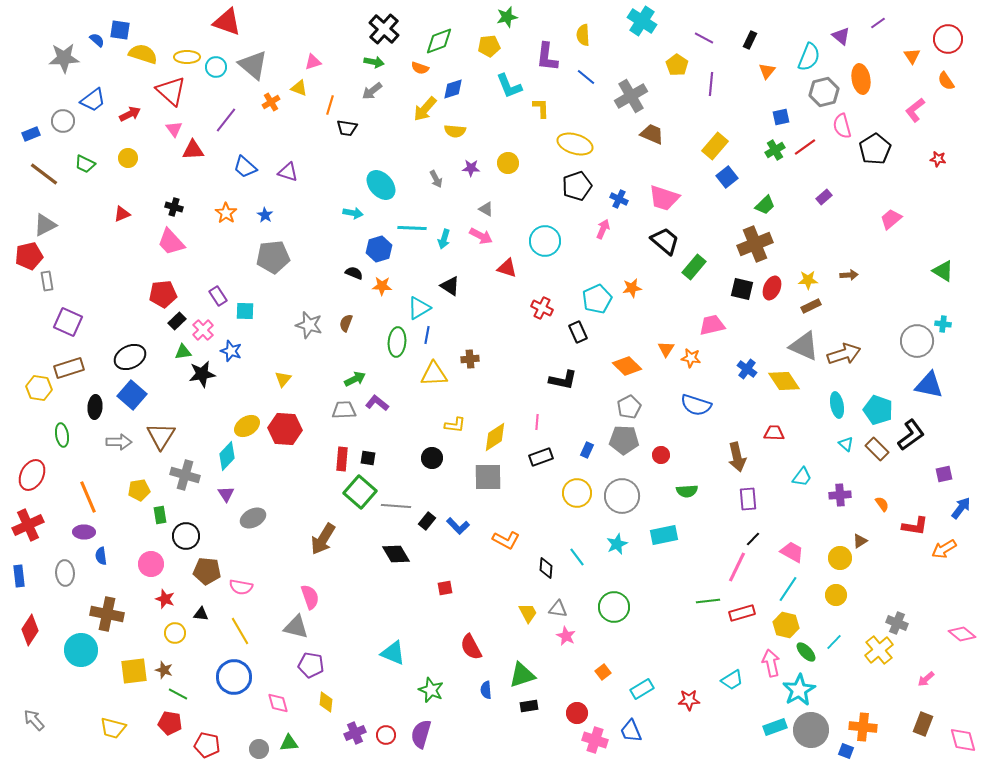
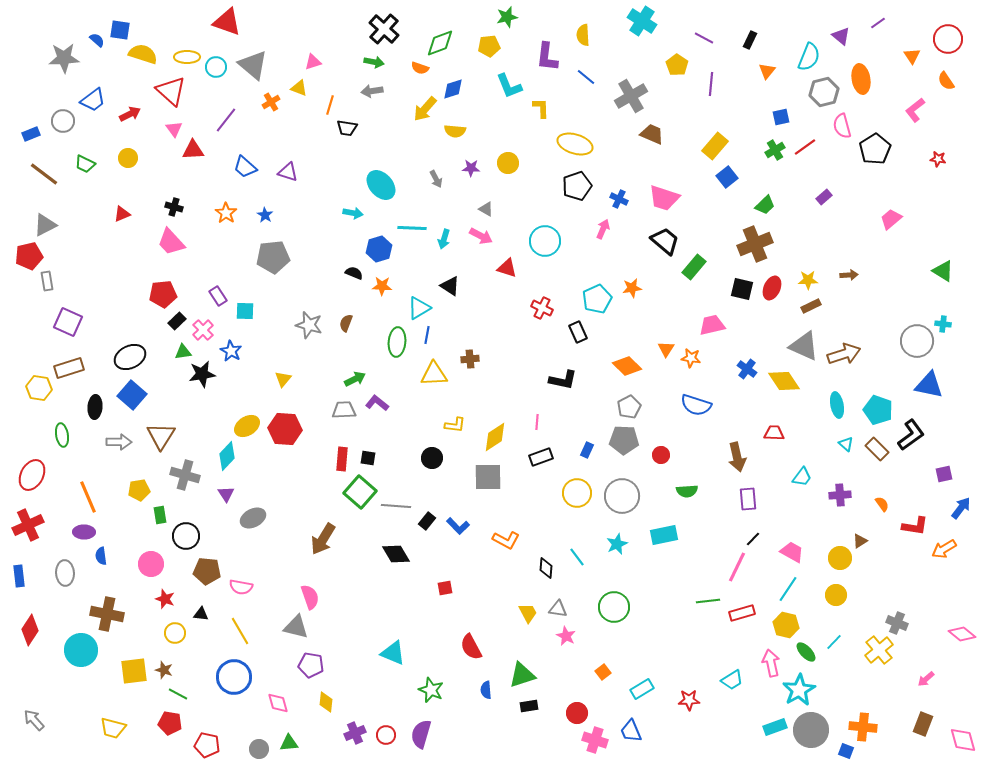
green diamond at (439, 41): moved 1 px right, 2 px down
gray arrow at (372, 91): rotated 30 degrees clockwise
blue star at (231, 351): rotated 10 degrees clockwise
